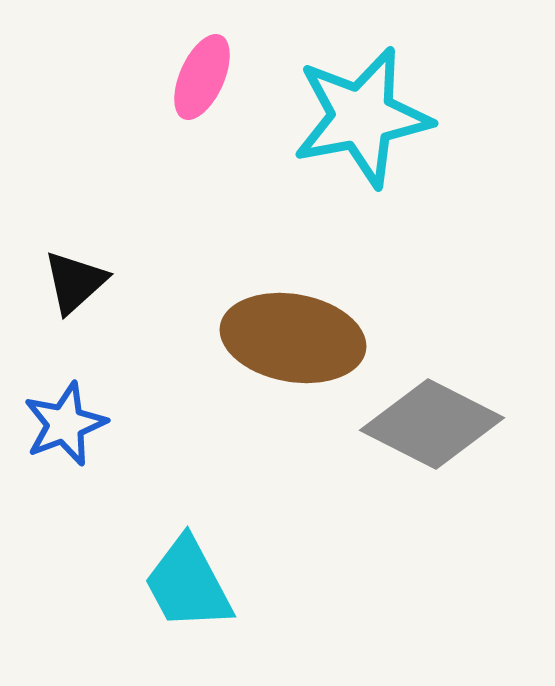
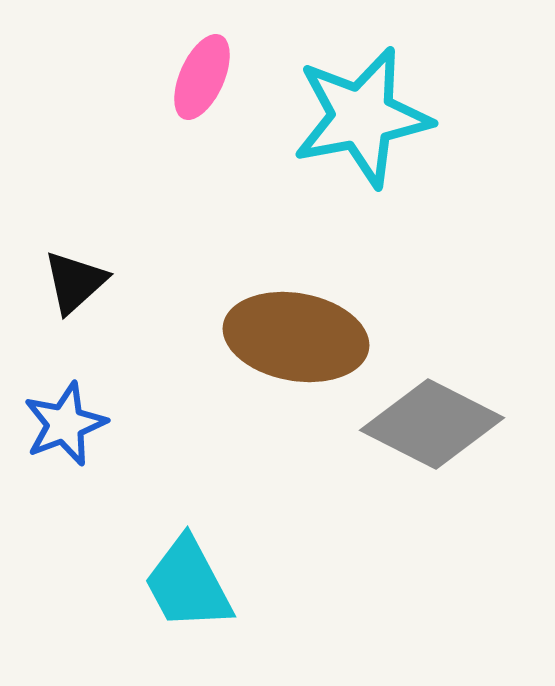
brown ellipse: moved 3 px right, 1 px up
